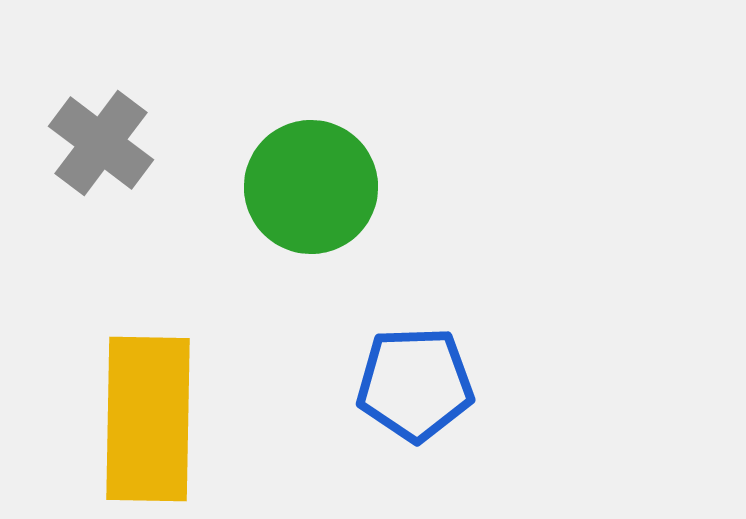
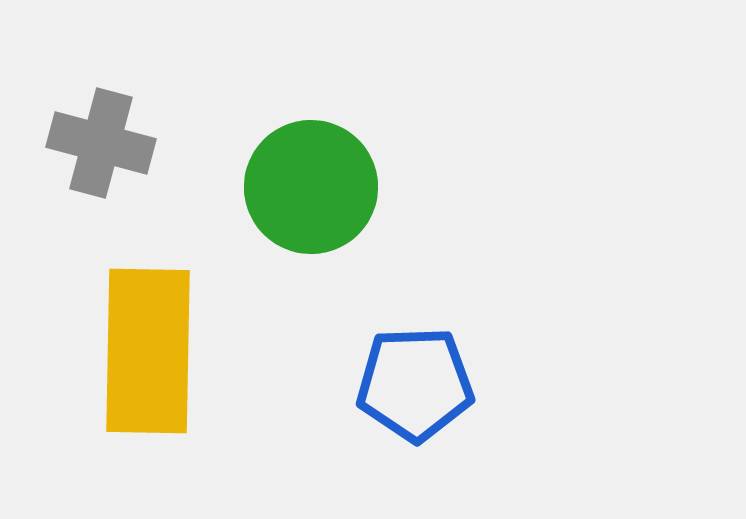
gray cross: rotated 22 degrees counterclockwise
yellow rectangle: moved 68 px up
